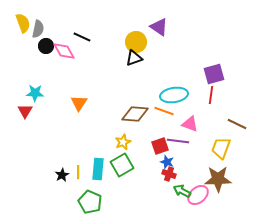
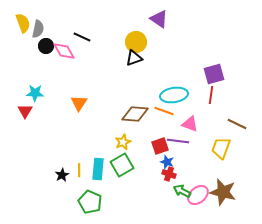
purple triangle: moved 8 px up
yellow line: moved 1 px right, 2 px up
brown star: moved 5 px right, 13 px down; rotated 16 degrees clockwise
